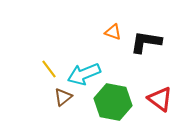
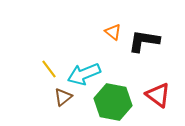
orange triangle: rotated 18 degrees clockwise
black L-shape: moved 2 px left, 1 px up
red triangle: moved 2 px left, 4 px up
